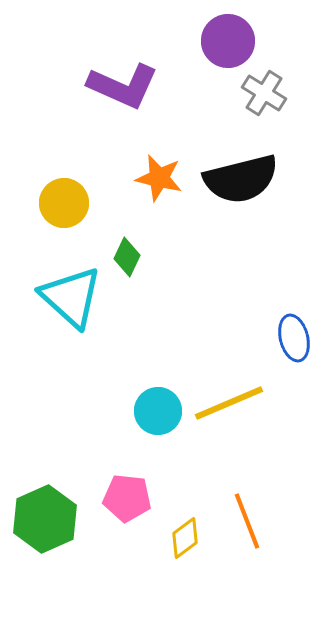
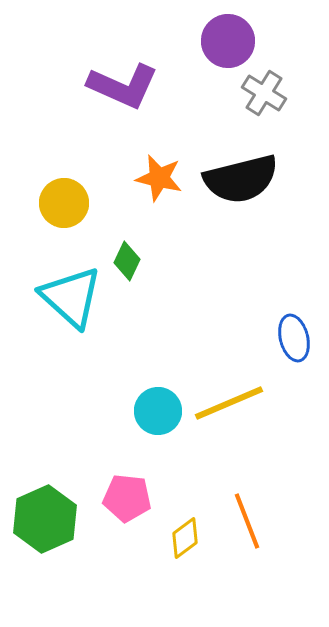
green diamond: moved 4 px down
